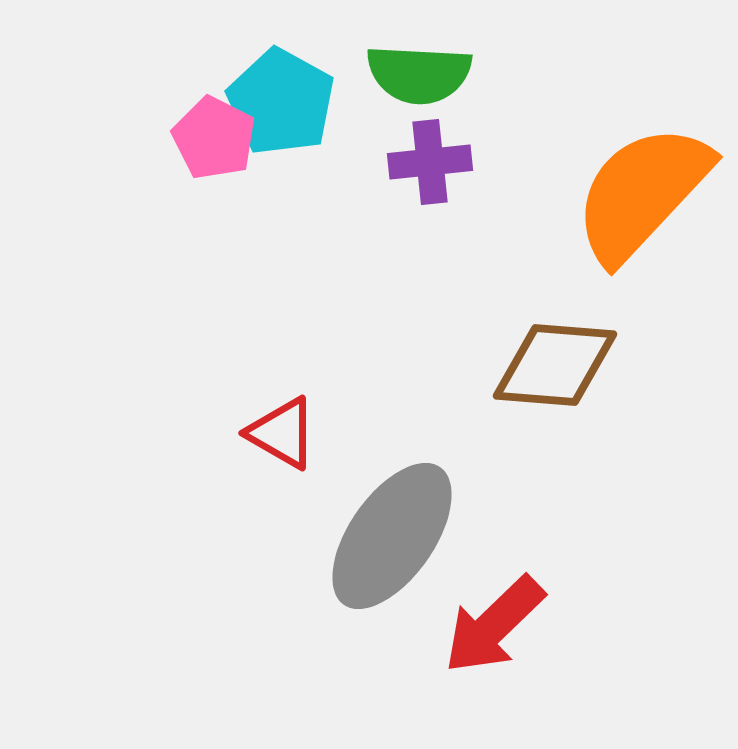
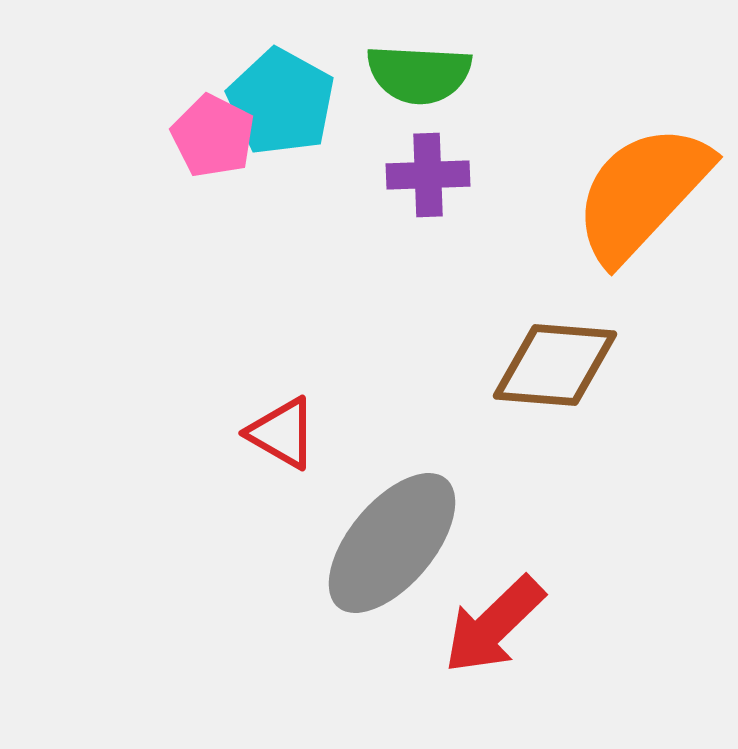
pink pentagon: moved 1 px left, 2 px up
purple cross: moved 2 px left, 13 px down; rotated 4 degrees clockwise
gray ellipse: moved 7 px down; rotated 5 degrees clockwise
